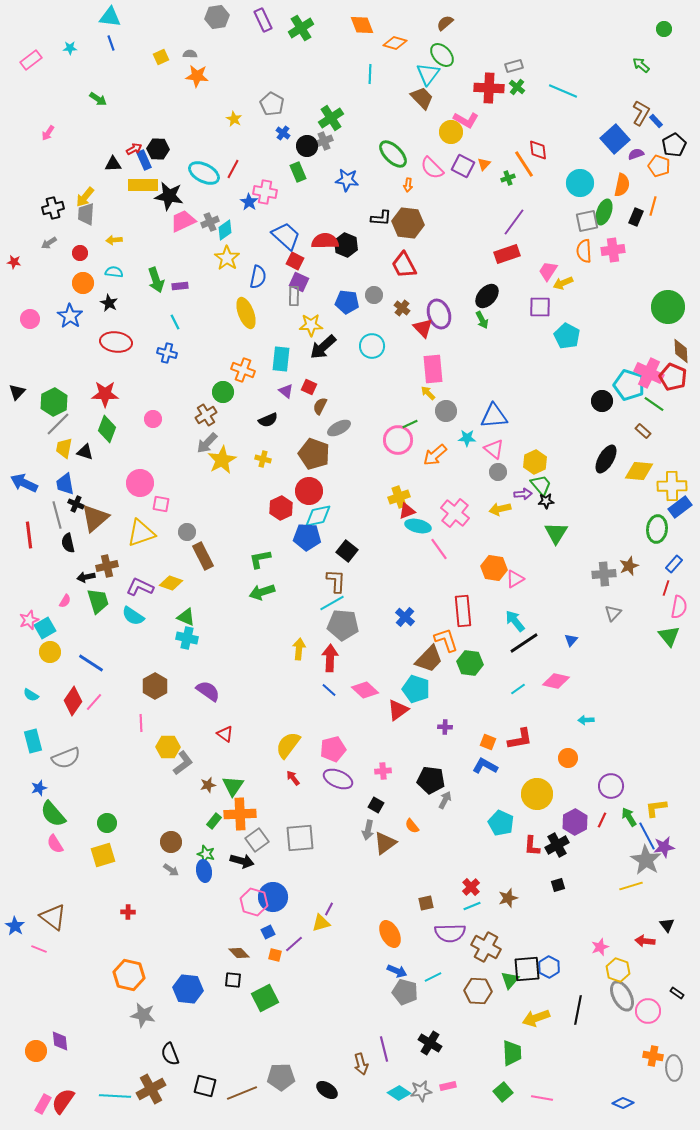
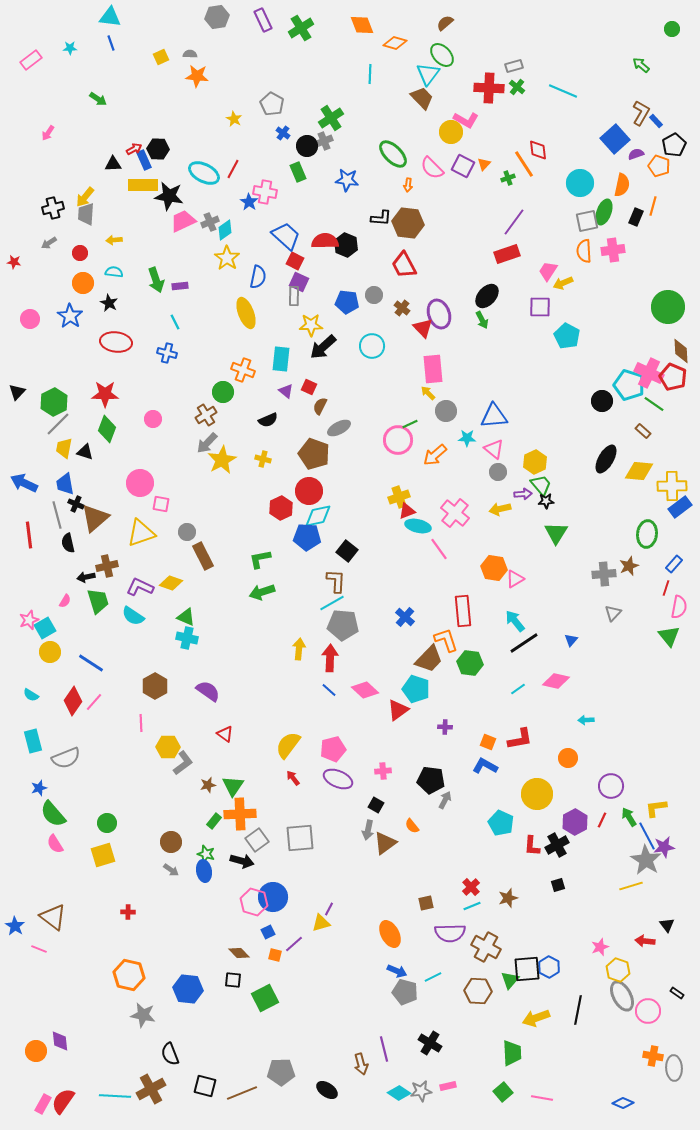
green circle at (664, 29): moved 8 px right
green ellipse at (657, 529): moved 10 px left, 5 px down
gray pentagon at (281, 1077): moved 5 px up
